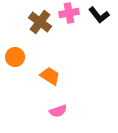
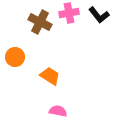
brown cross: rotated 10 degrees counterclockwise
pink semicircle: rotated 150 degrees counterclockwise
